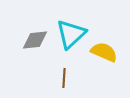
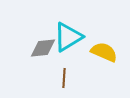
cyan triangle: moved 3 px left, 3 px down; rotated 12 degrees clockwise
gray diamond: moved 8 px right, 8 px down
